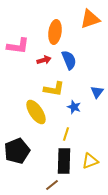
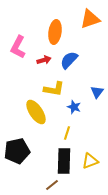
pink L-shape: moved 1 px down; rotated 110 degrees clockwise
blue semicircle: rotated 114 degrees counterclockwise
yellow line: moved 1 px right, 1 px up
black pentagon: rotated 10 degrees clockwise
